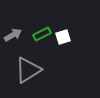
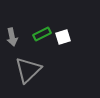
gray arrow: moved 1 px left, 2 px down; rotated 108 degrees clockwise
gray triangle: rotated 12 degrees counterclockwise
